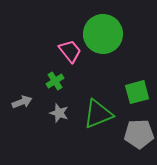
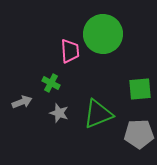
pink trapezoid: rotated 35 degrees clockwise
green cross: moved 4 px left, 2 px down; rotated 30 degrees counterclockwise
green square: moved 3 px right, 3 px up; rotated 10 degrees clockwise
